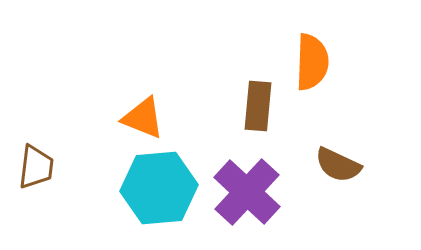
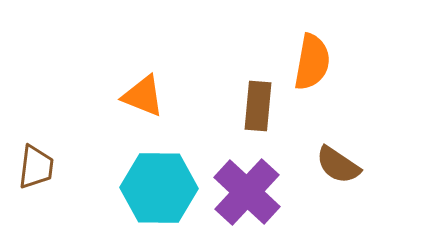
orange semicircle: rotated 8 degrees clockwise
orange triangle: moved 22 px up
brown semicircle: rotated 9 degrees clockwise
cyan hexagon: rotated 6 degrees clockwise
